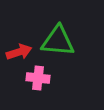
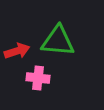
red arrow: moved 2 px left, 1 px up
